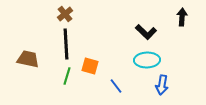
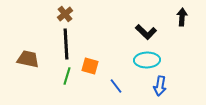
blue arrow: moved 2 px left, 1 px down
